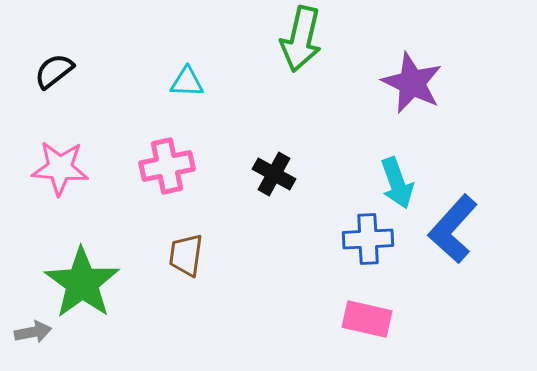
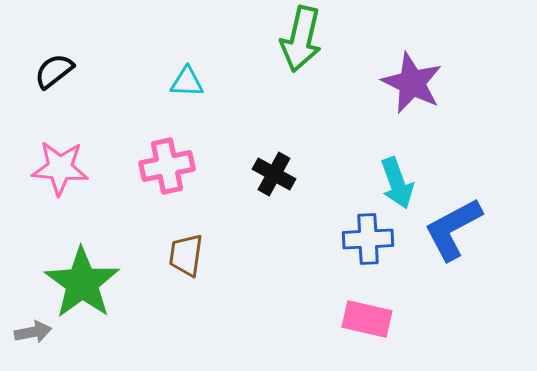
blue L-shape: rotated 20 degrees clockwise
